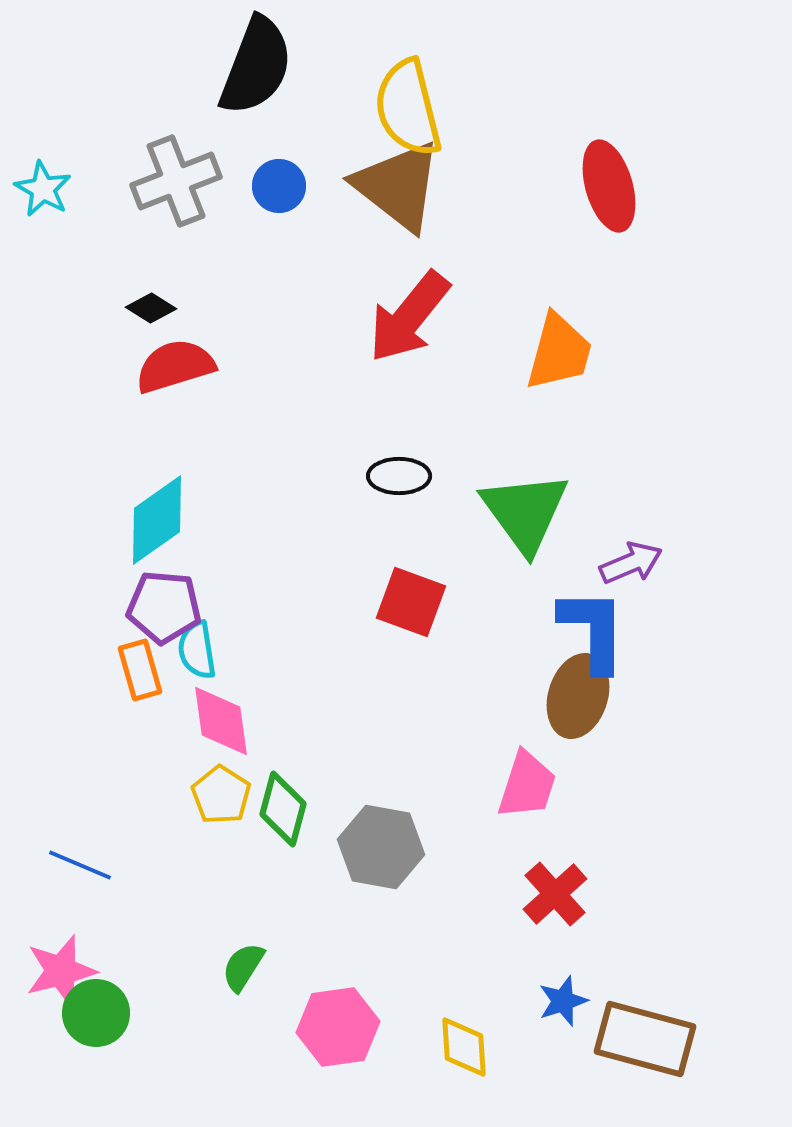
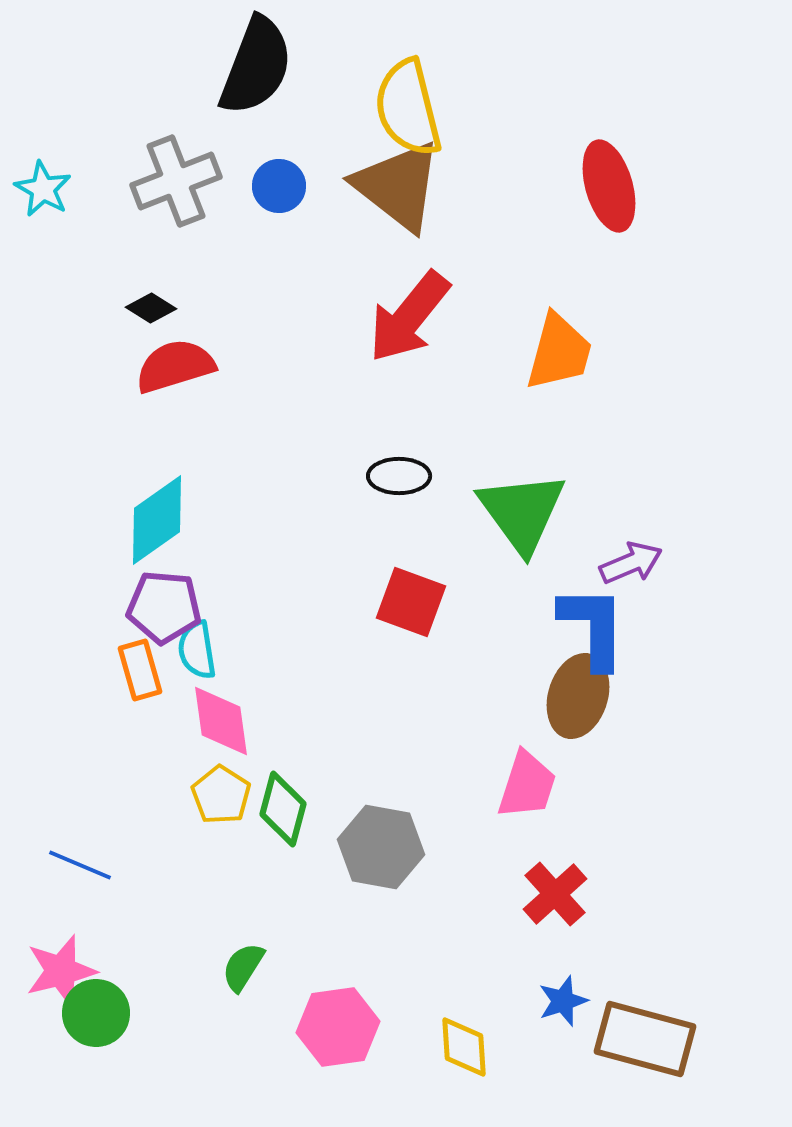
green triangle: moved 3 px left
blue L-shape: moved 3 px up
